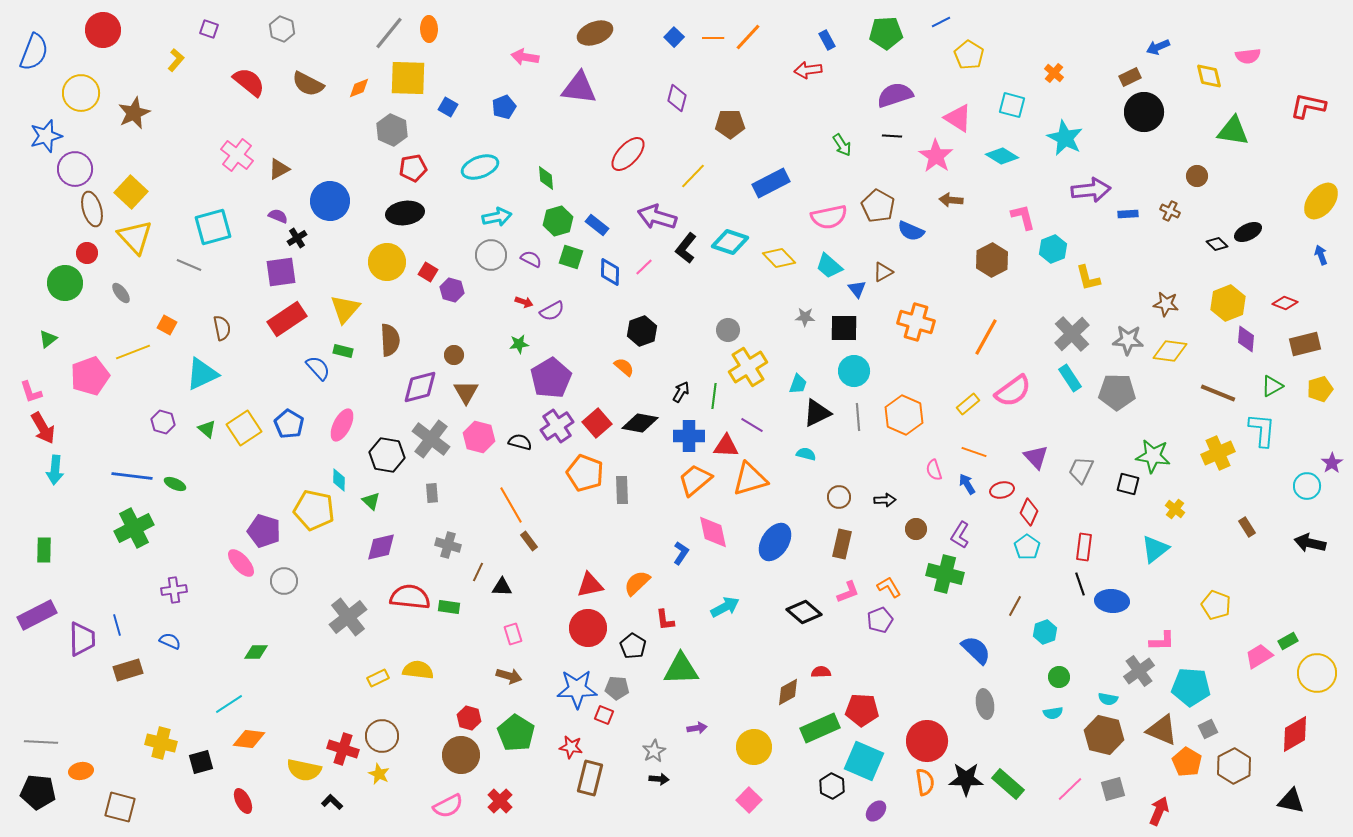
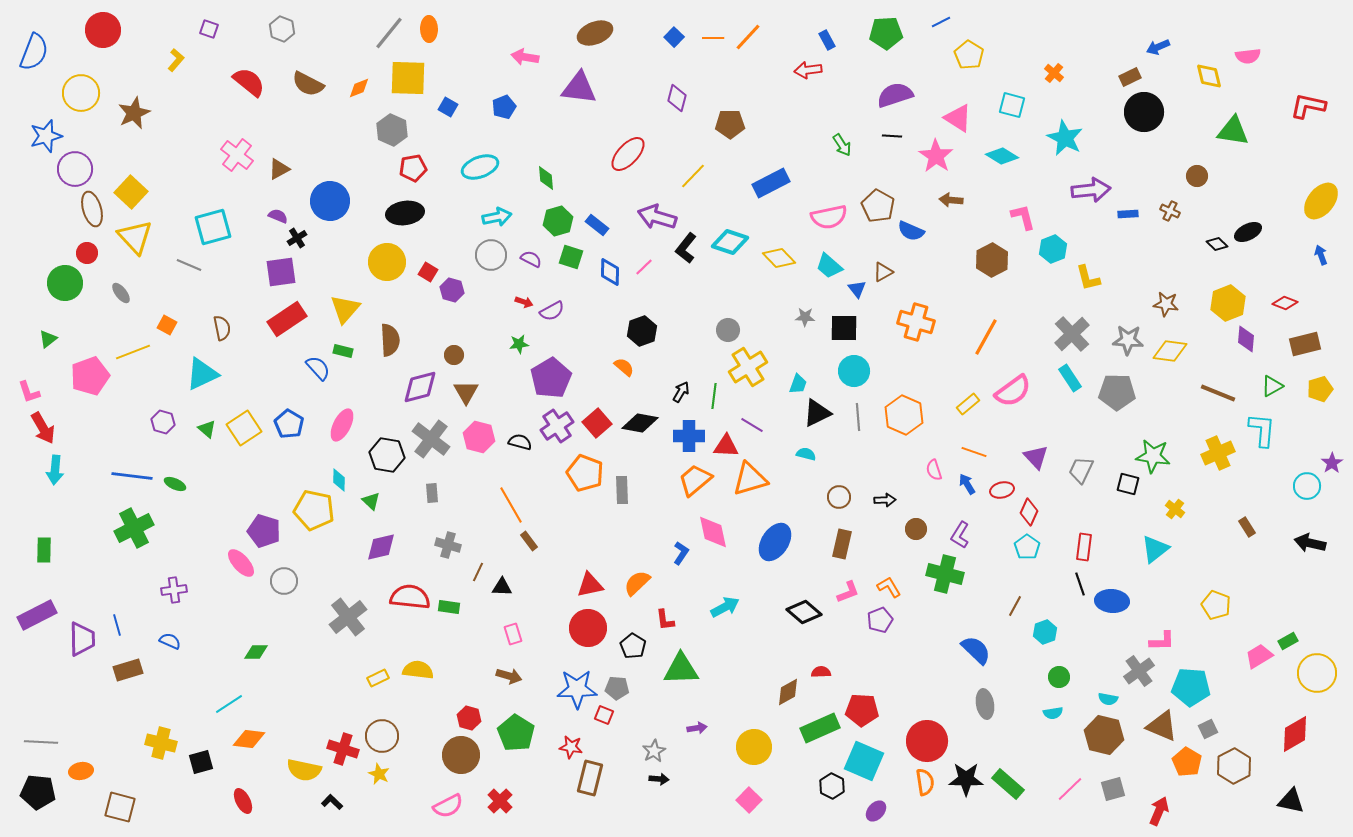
pink L-shape at (31, 392): moved 2 px left
brown triangle at (1162, 730): moved 4 px up
